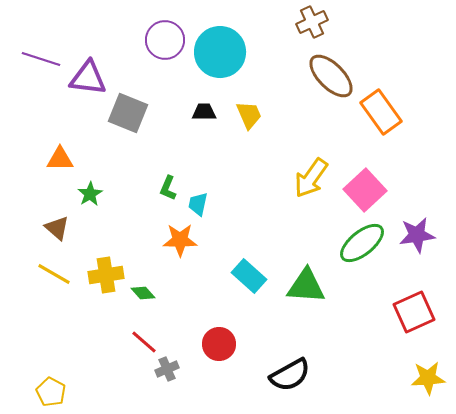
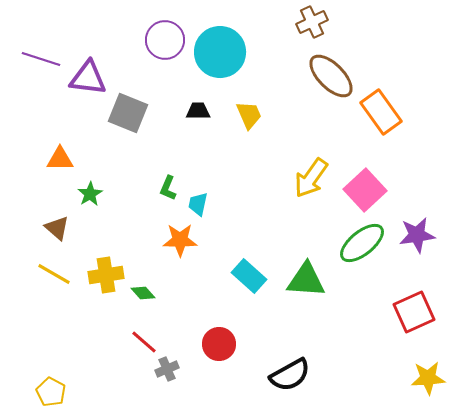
black trapezoid: moved 6 px left, 1 px up
green triangle: moved 6 px up
